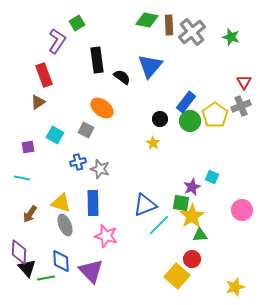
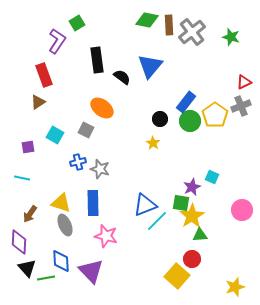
red triangle at (244, 82): rotated 35 degrees clockwise
cyan line at (159, 225): moved 2 px left, 4 px up
purple diamond at (19, 252): moved 10 px up
